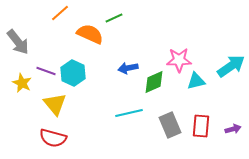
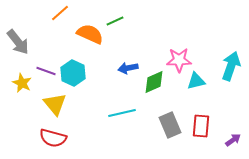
green line: moved 1 px right, 3 px down
cyan arrow: rotated 36 degrees counterclockwise
cyan line: moved 7 px left
purple arrow: moved 11 px down; rotated 21 degrees counterclockwise
